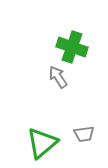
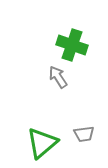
green cross: moved 2 px up
